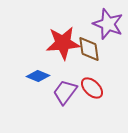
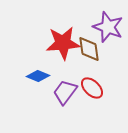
purple star: moved 3 px down
